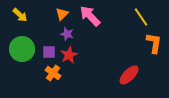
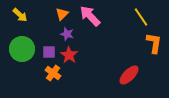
red star: rotated 12 degrees counterclockwise
